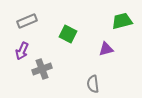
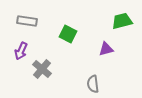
gray rectangle: rotated 30 degrees clockwise
purple arrow: moved 1 px left
gray cross: rotated 30 degrees counterclockwise
